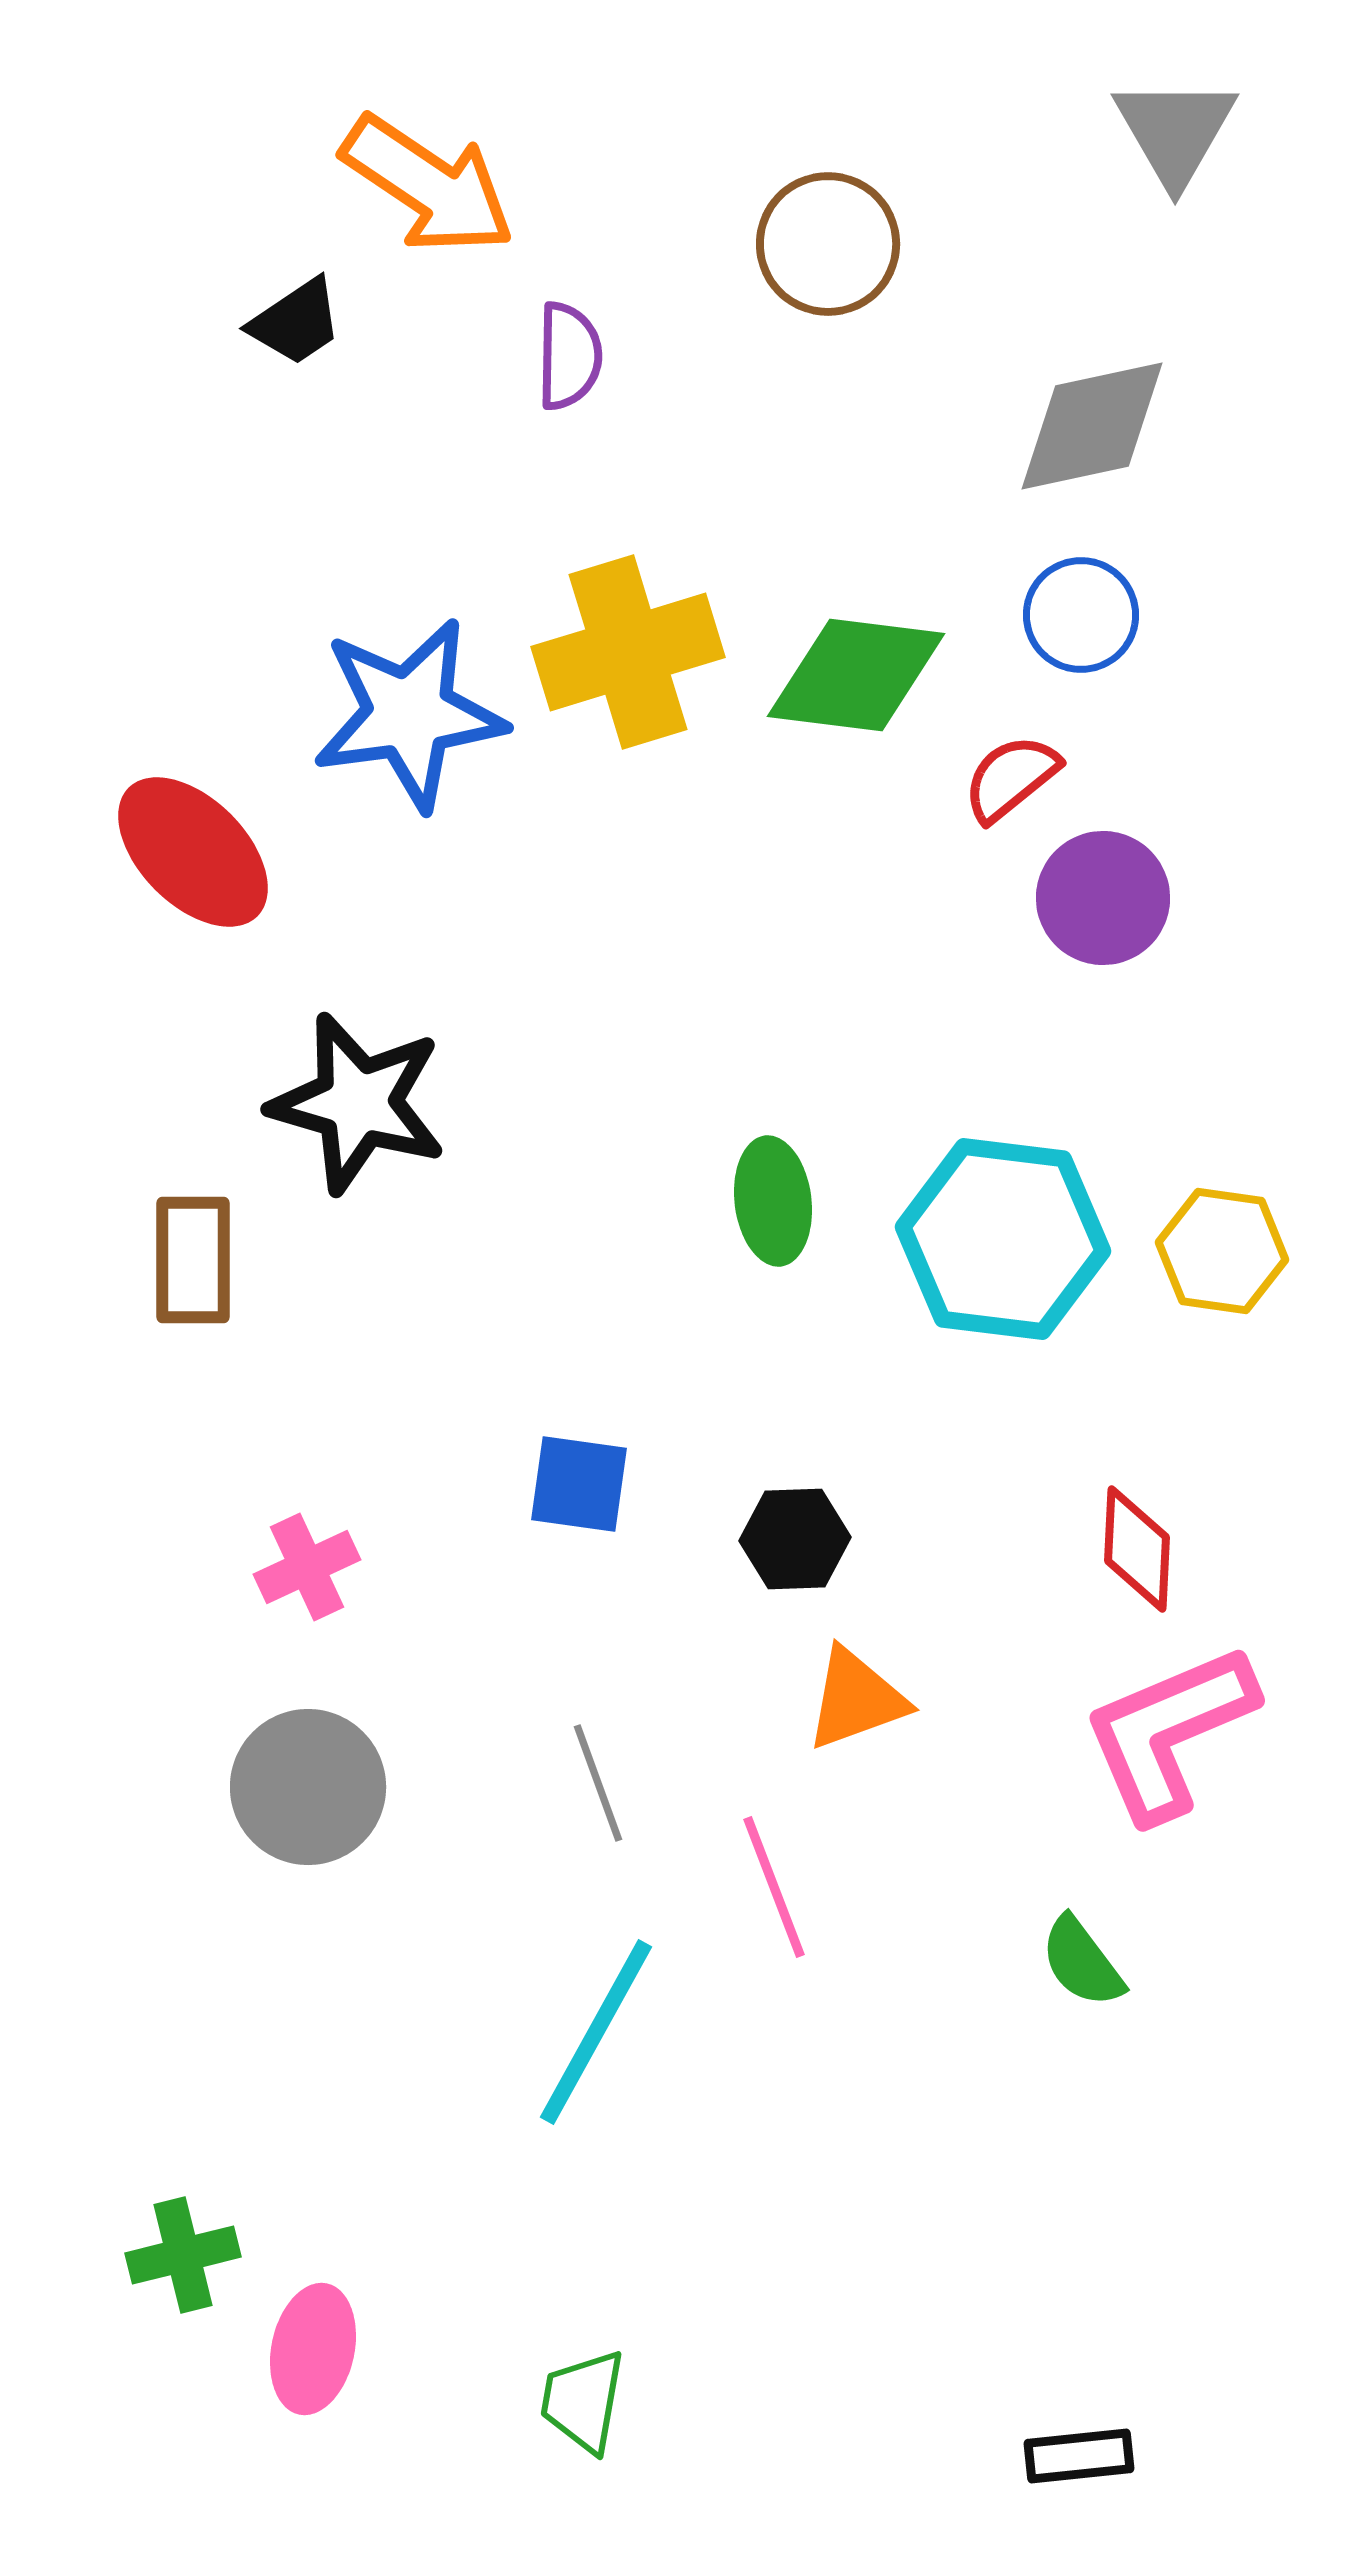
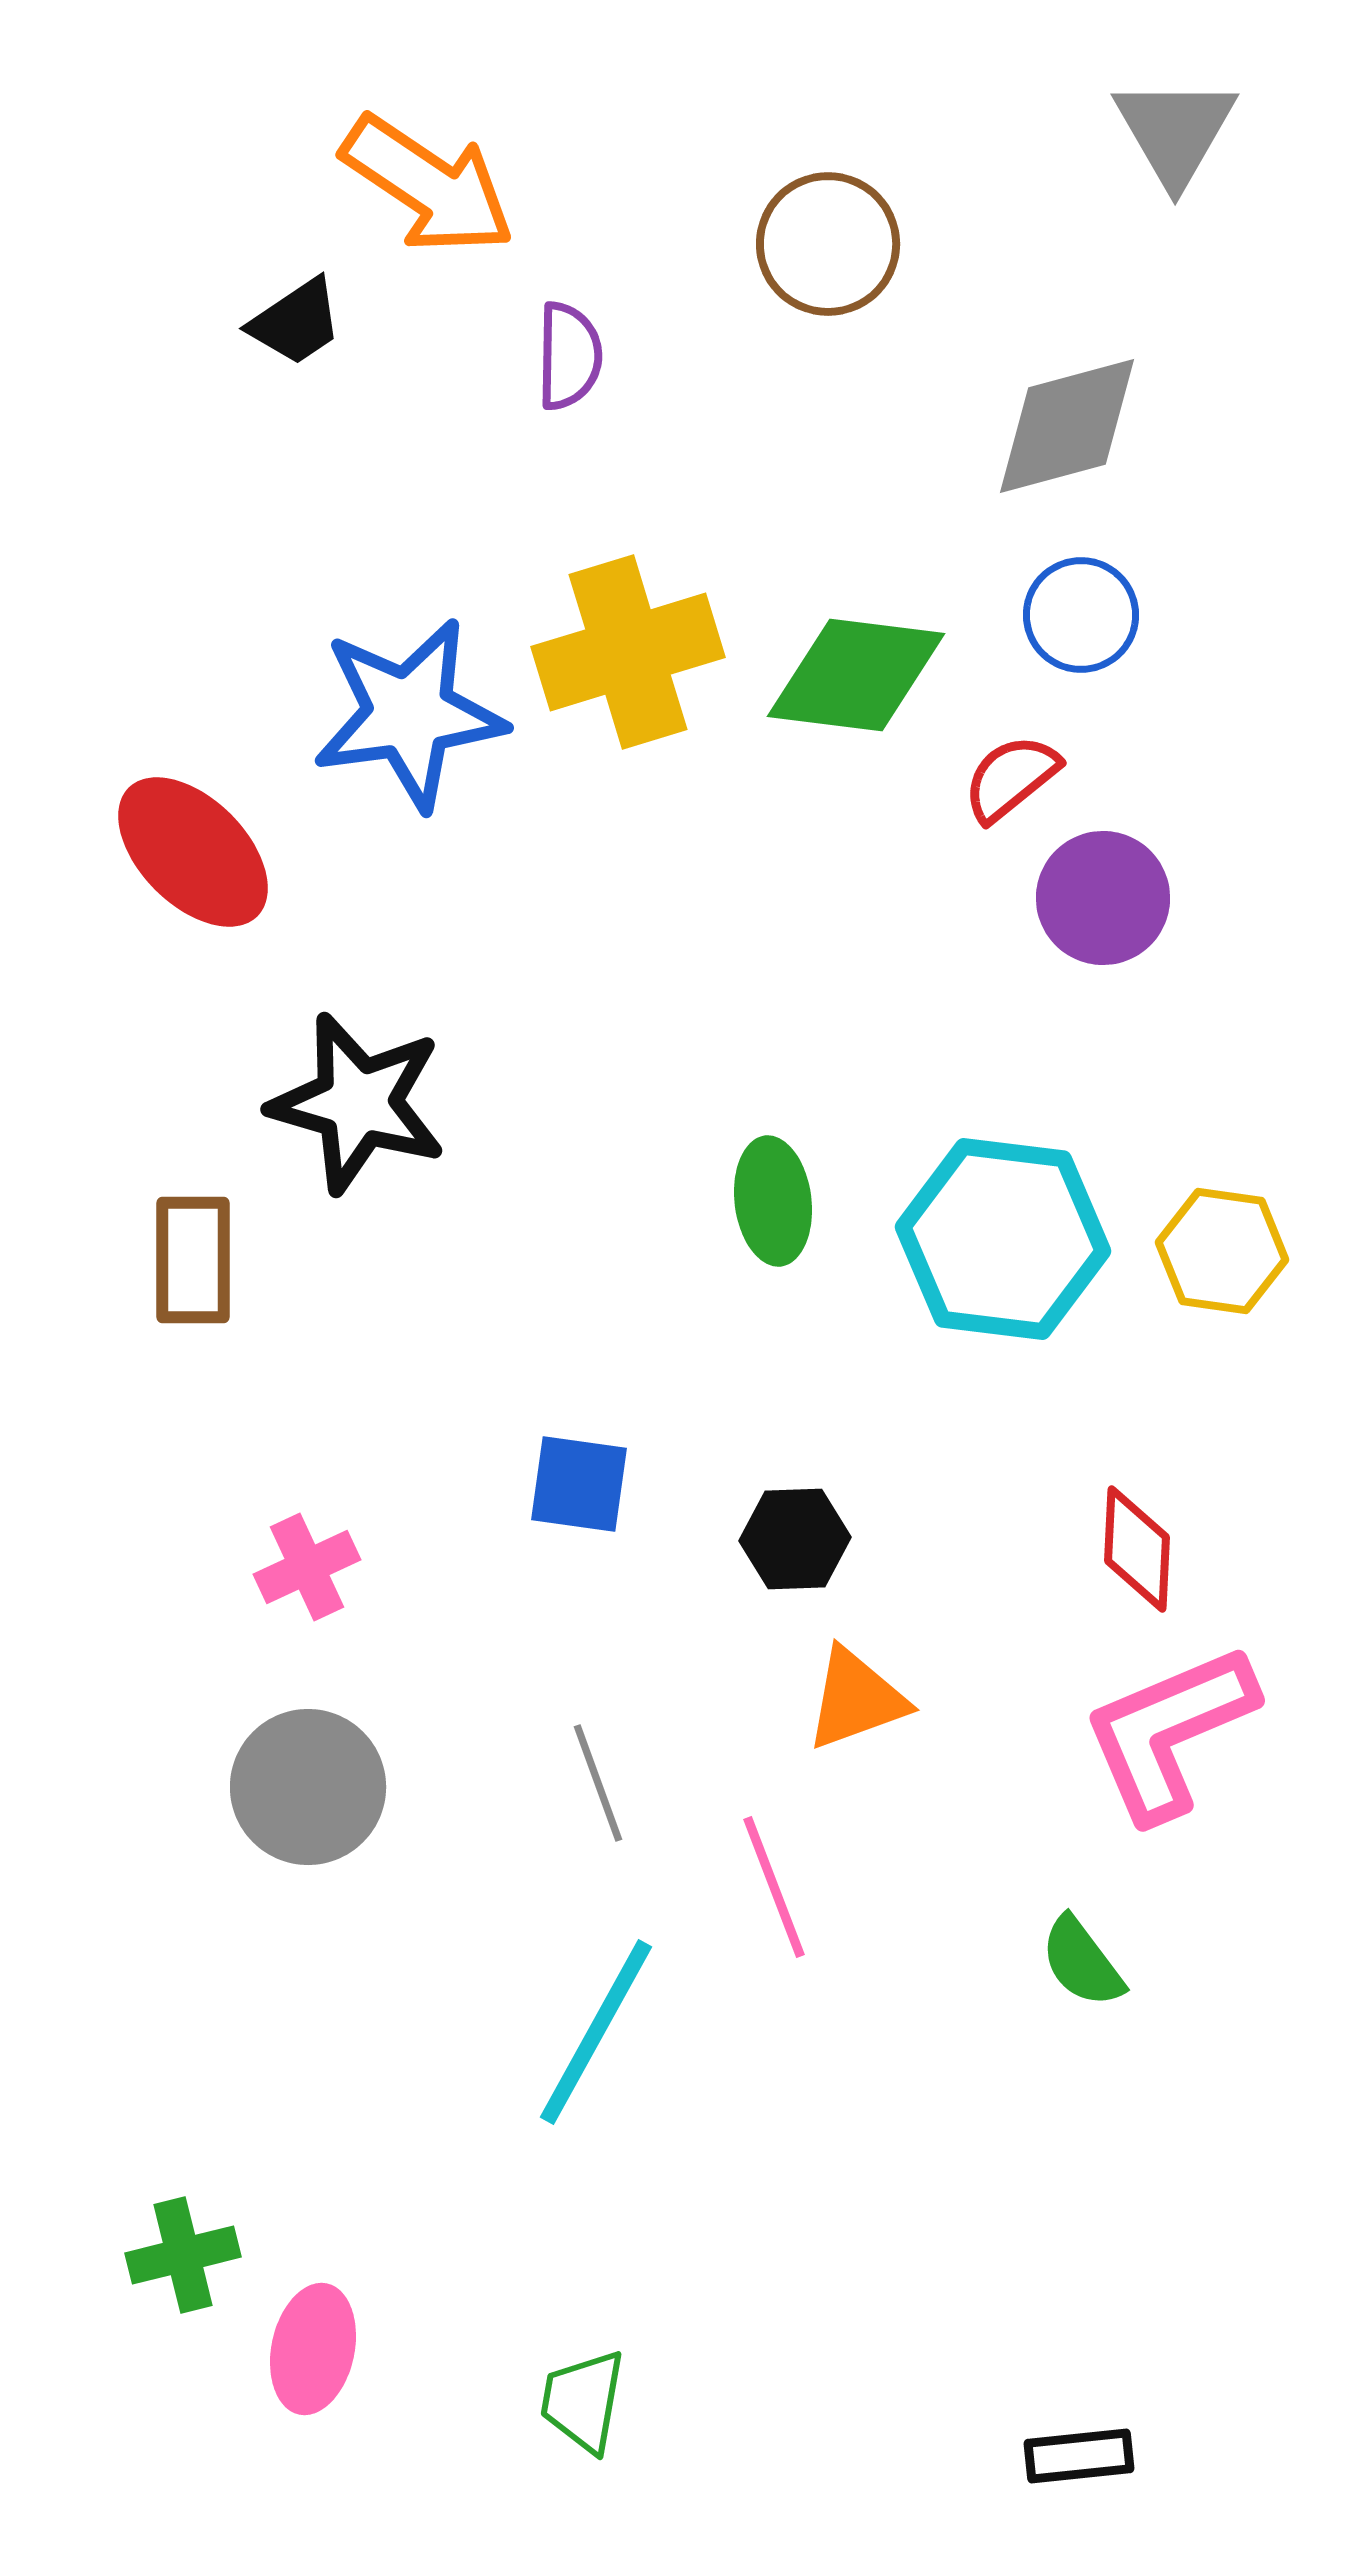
gray diamond: moved 25 px left; rotated 3 degrees counterclockwise
